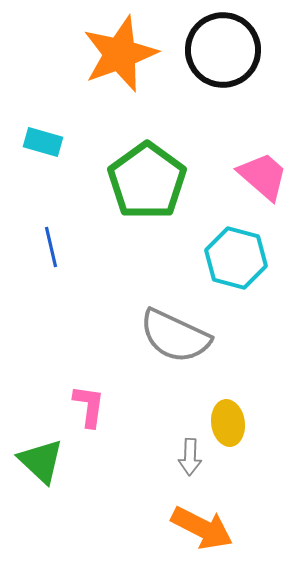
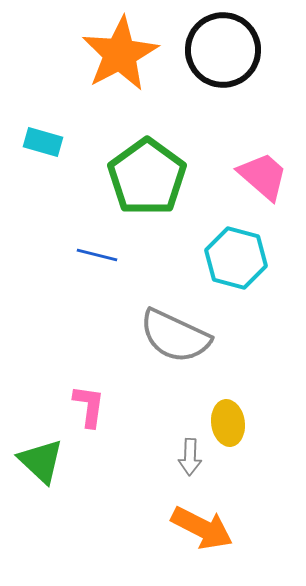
orange star: rotated 8 degrees counterclockwise
green pentagon: moved 4 px up
blue line: moved 46 px right, 8 px down; rotated 63 degrees counterclockwise
